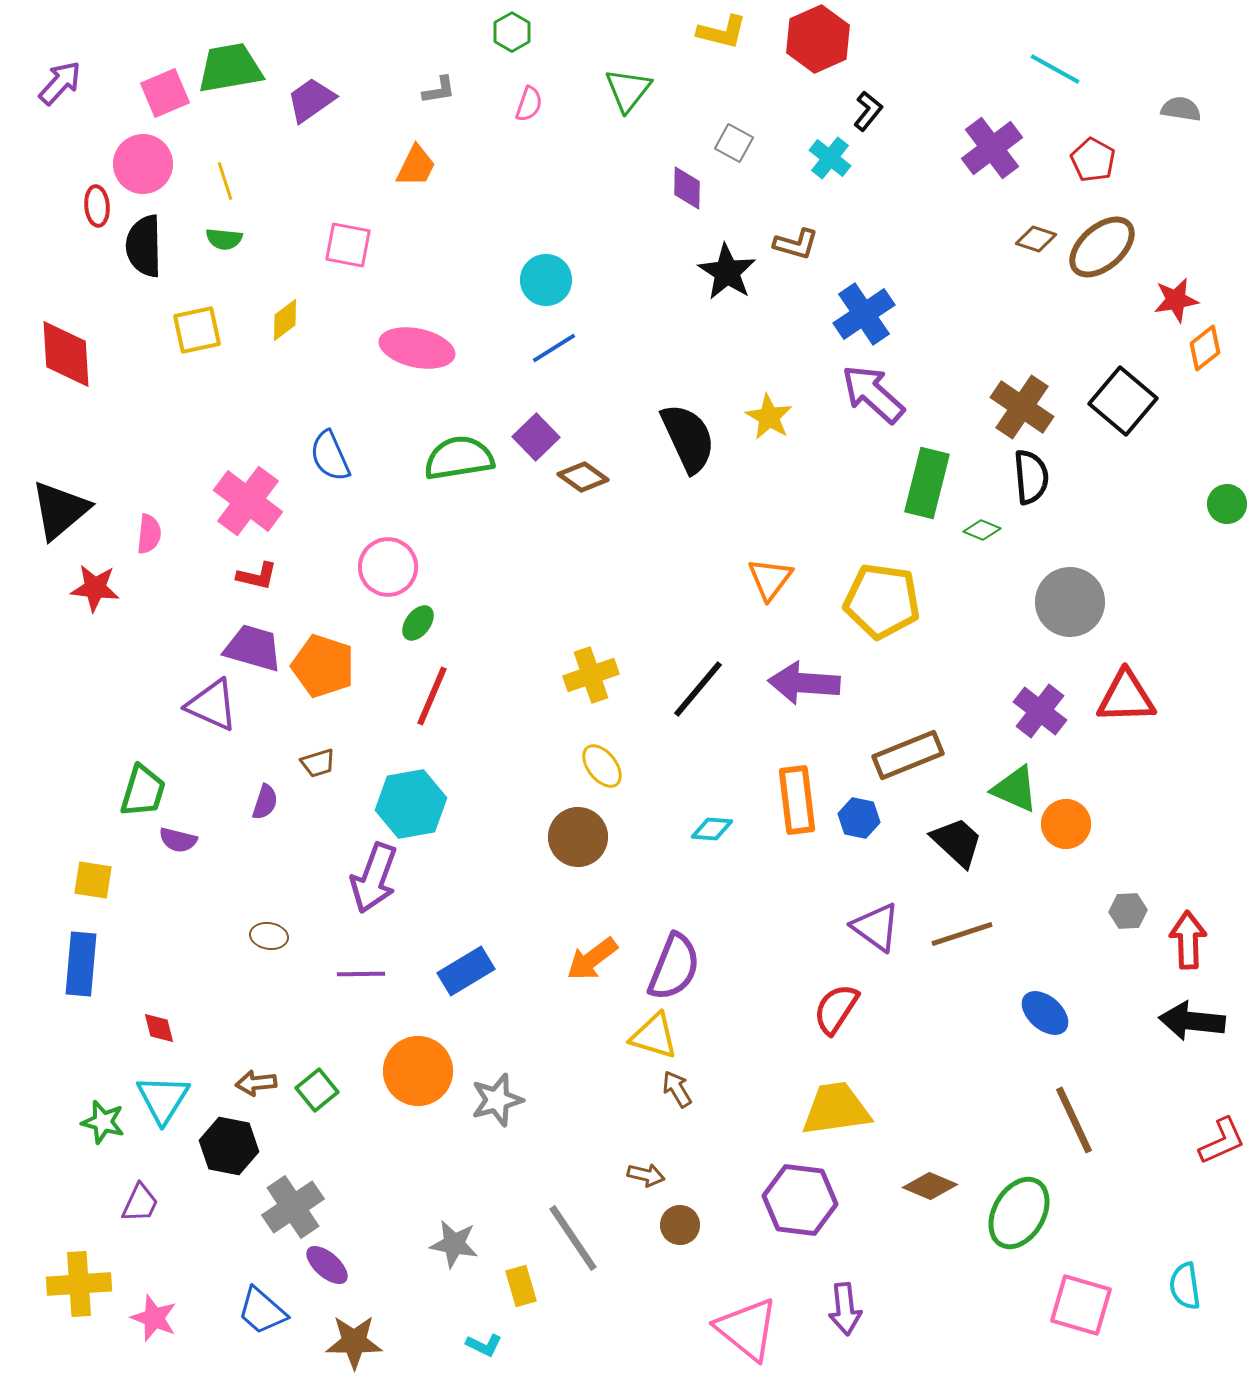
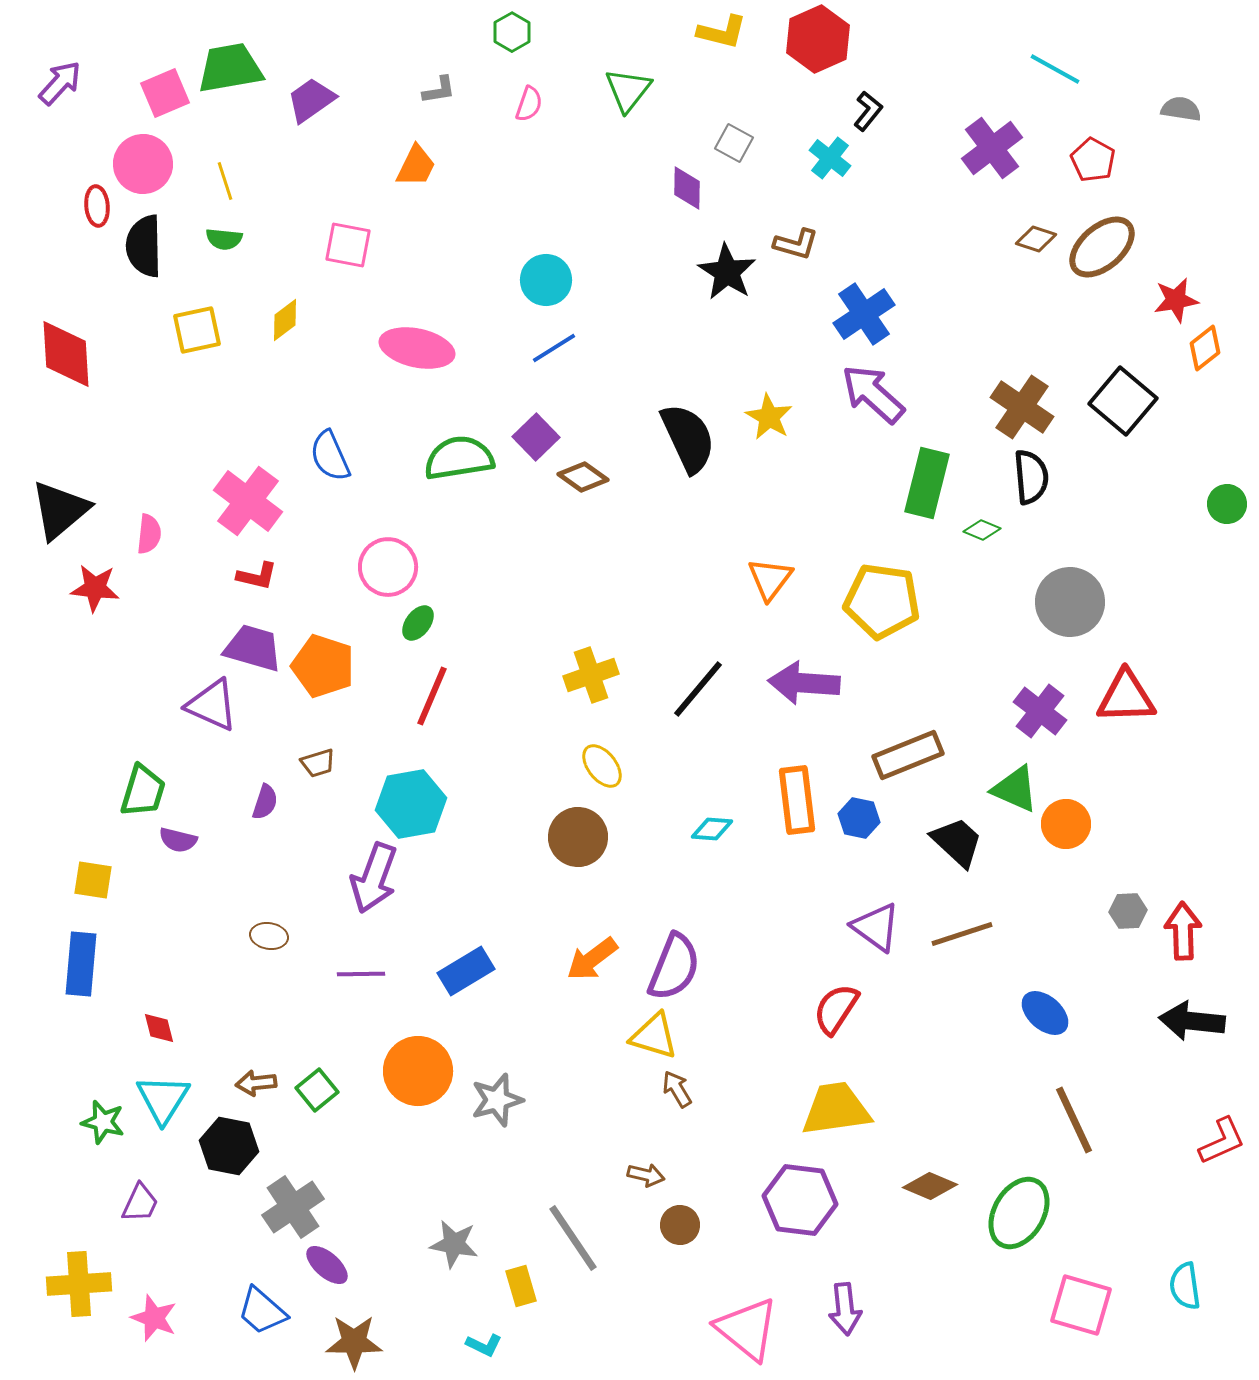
red arrow at (1188, 940): moved 5 px left, 9 px up
